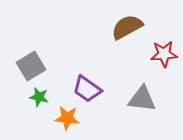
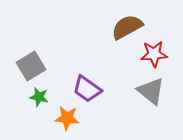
red star: moved 10 px left
gray triangle: moved 9 px right, 8 px up; rotated 32 degrees clockwise
